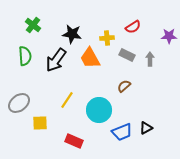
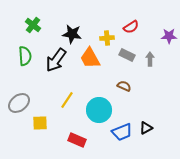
red semicircle: moved 2 px left
brown semicircle: rotated 64 degrees clockwise
red rectangle: moved 3 px right, 1 px up
